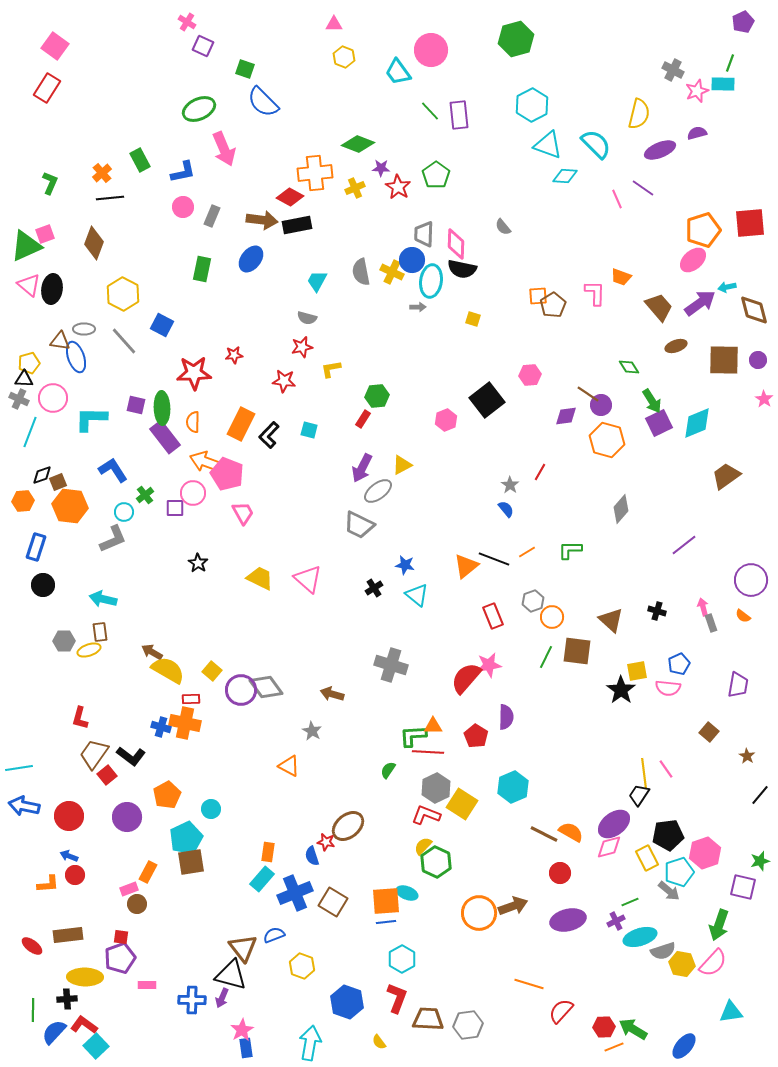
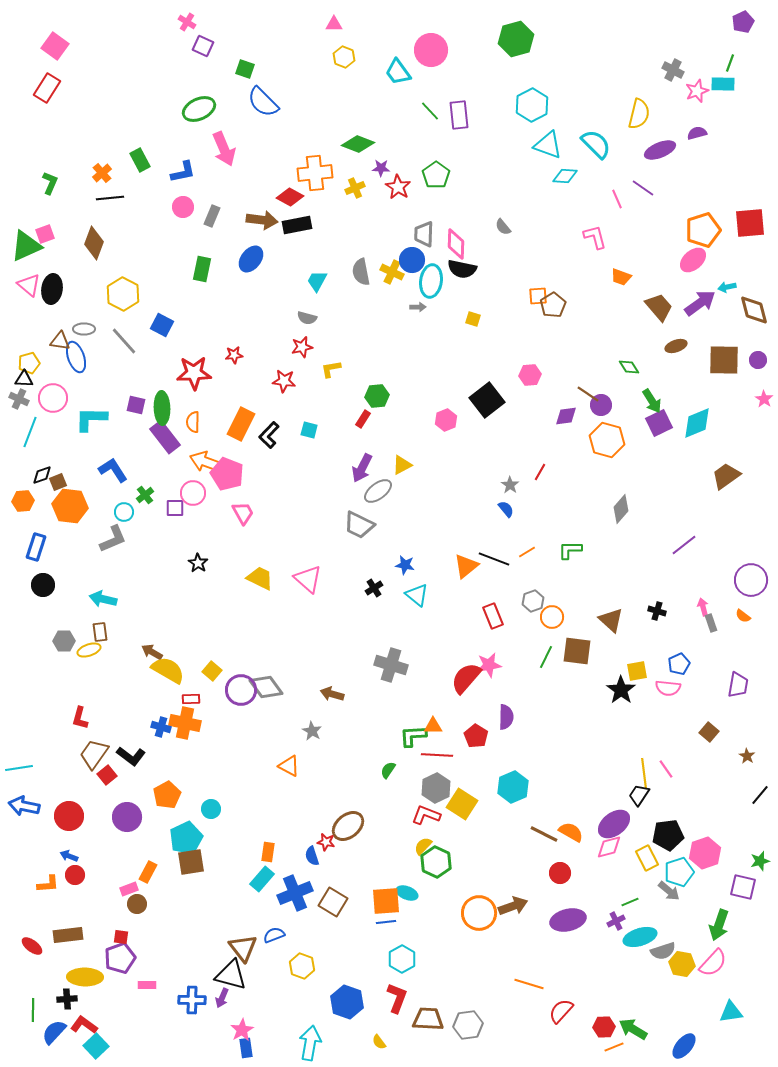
pink L-shape at (595, 293): moved 56 px up; rotated 16 degrees counterclockwise
red line at (428, 752): moved 9 px right, 3 px down
